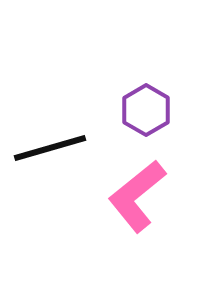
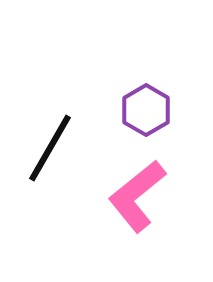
black line: rotated 44 degrees counterclockwise
